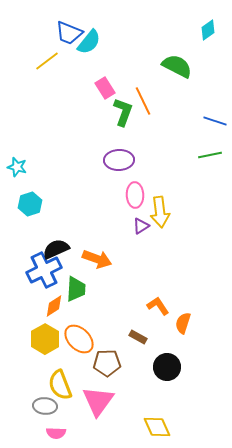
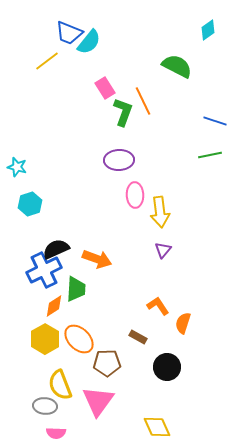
purple triangle: moved 22 px right, 24 px down; rotated 18 degrees counterclockwise
